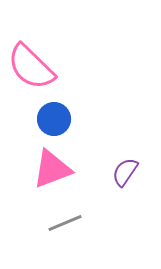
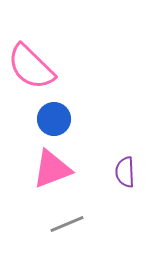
purple semicircle: rotated 36 degrees counterclockwise
gray line: moved 2 px right, 1 px down
